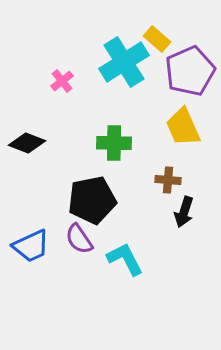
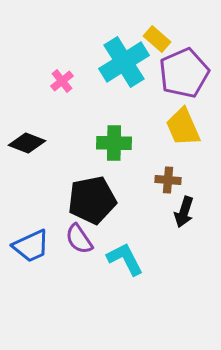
purple pentagon: moved 6 px left, 2 px down
